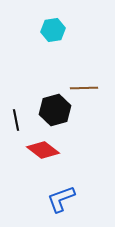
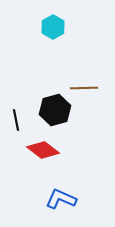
cyan hexagon: moved 3 px up; rotated 20 degrees counterclockwise
blue L-shape: rotated 44 degrees clockwise
